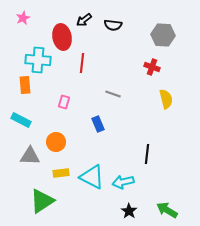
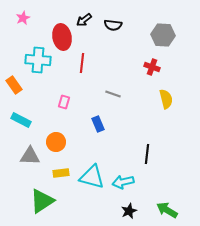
orange rectangle: moved 11 px left; rotated 30 degrees counterclockwise
cyan triangle: rotated 12 degrees counterclockwise
black star: rotated 14 degrees clockwise
